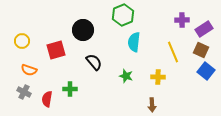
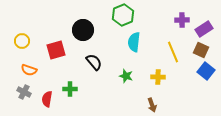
brown arrow: rotated 16 degrees counterclockwise
